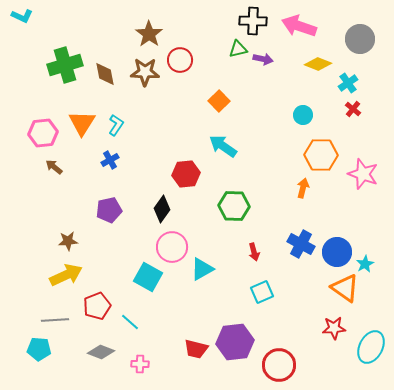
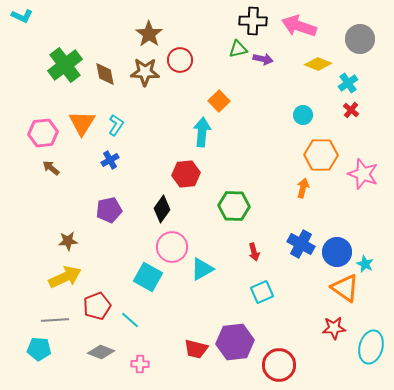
green cross at (65, 65): rotated 20 degrees counterclockwise
red cross at (353, 109): moved 2 px left, 1 px down
cyan arrow at (223, 146): moved 21 px left, 14 px up; rotated 60 degrees clockwise
brown arrow at (54, 167): moved 3 px left, 1 px down
cyan star at (365, 264): rotated 18 degrees counterclockwise
yellow arrow at (66, 275): moved 1 px left, 2 px down
cyan line at (130, 322): moved 2 px up
cyan ellipse at (371, 347): rotated 12 degrees counterclockwise
